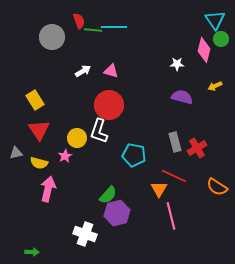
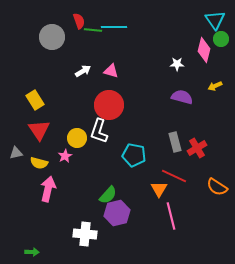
white cross: rotated 15 degrees counterclockwise
